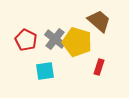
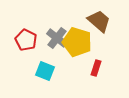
gray cross: moved 2 px right, 1 px up
red rectangle: moved 3 px left, 1 px down
cyan square: rotated 30 degrees clockwise
